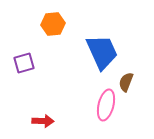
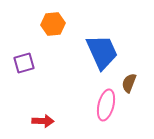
brown semicircle: moved 3 px right, 1 px down
